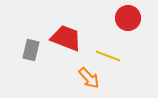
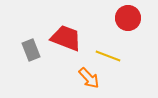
gray rectangle: rotated 35 degrees counterclockwise
